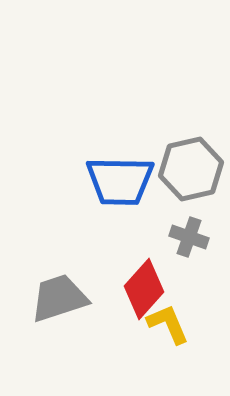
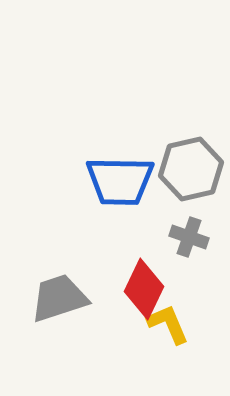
red diamond: rotated 16 degrees counterclockwise
